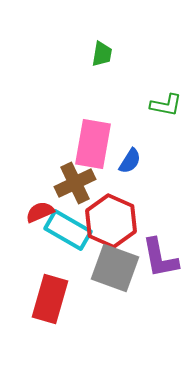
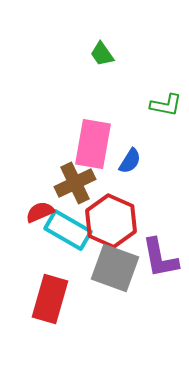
green trapezoid: rotated 136 degrees clockwise
